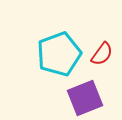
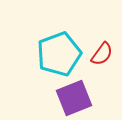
purple square: moved 11 px left
